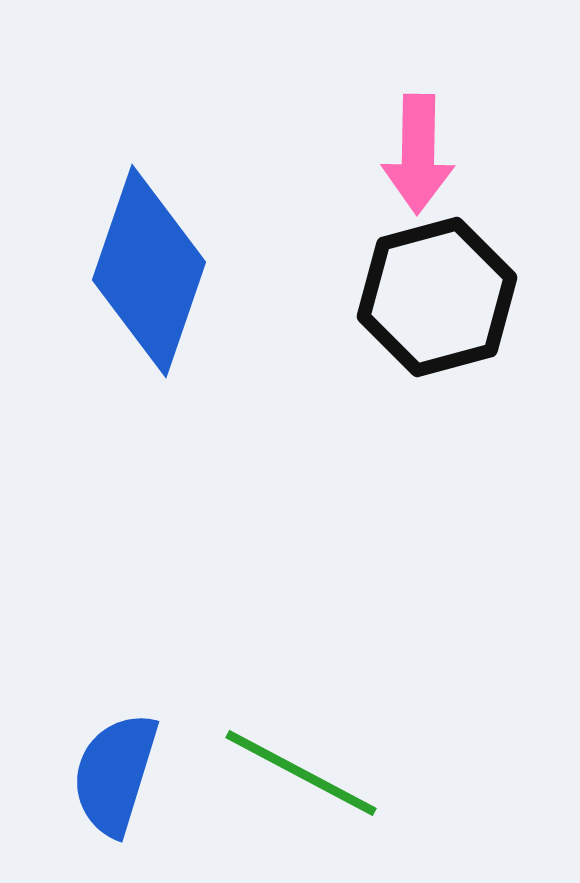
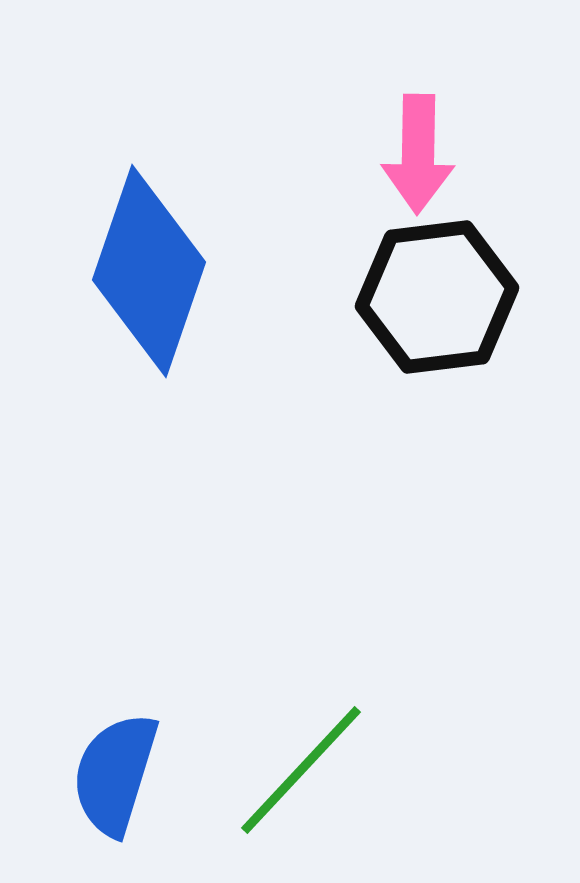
black hexagon: rotated 8 degrees clockwise
green line: moved 3 px up; rotated 75 degrees counterclockwise
